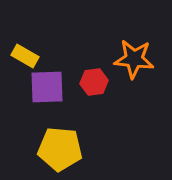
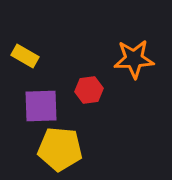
orange star: rotated 9 degrees counterclockwise
red hexagon: moved 5 px left, 8 px down
purple square: moved 6 px left, 19 px down
